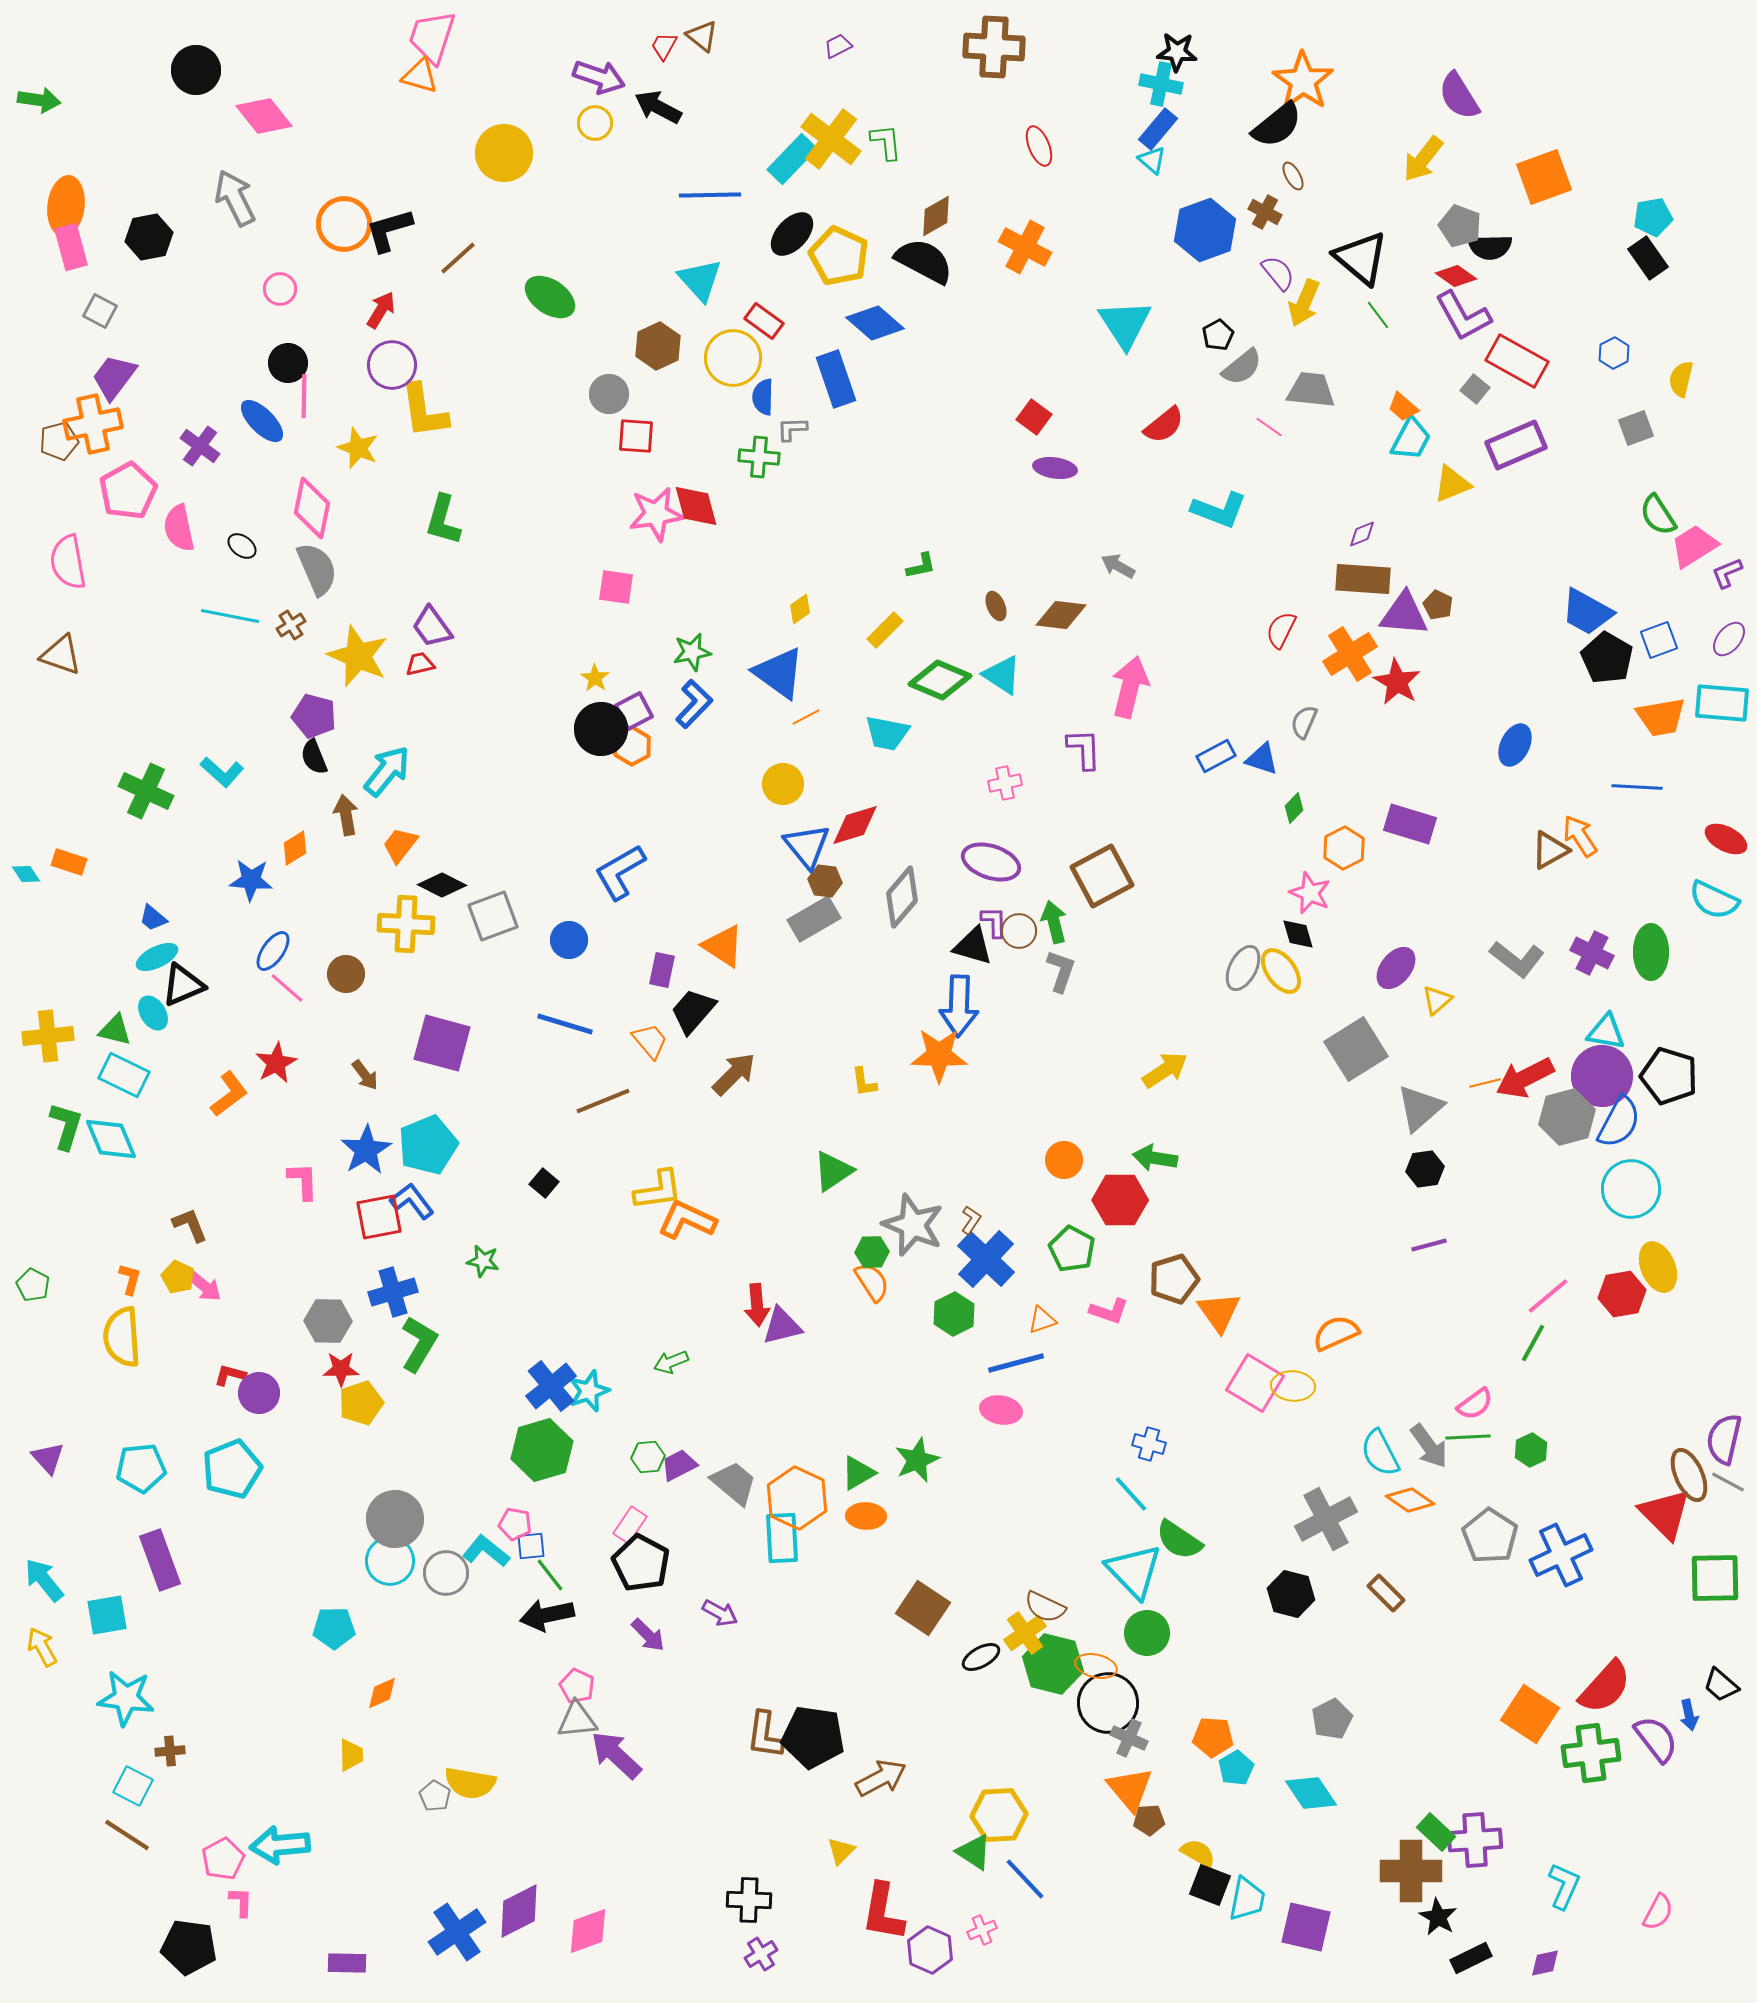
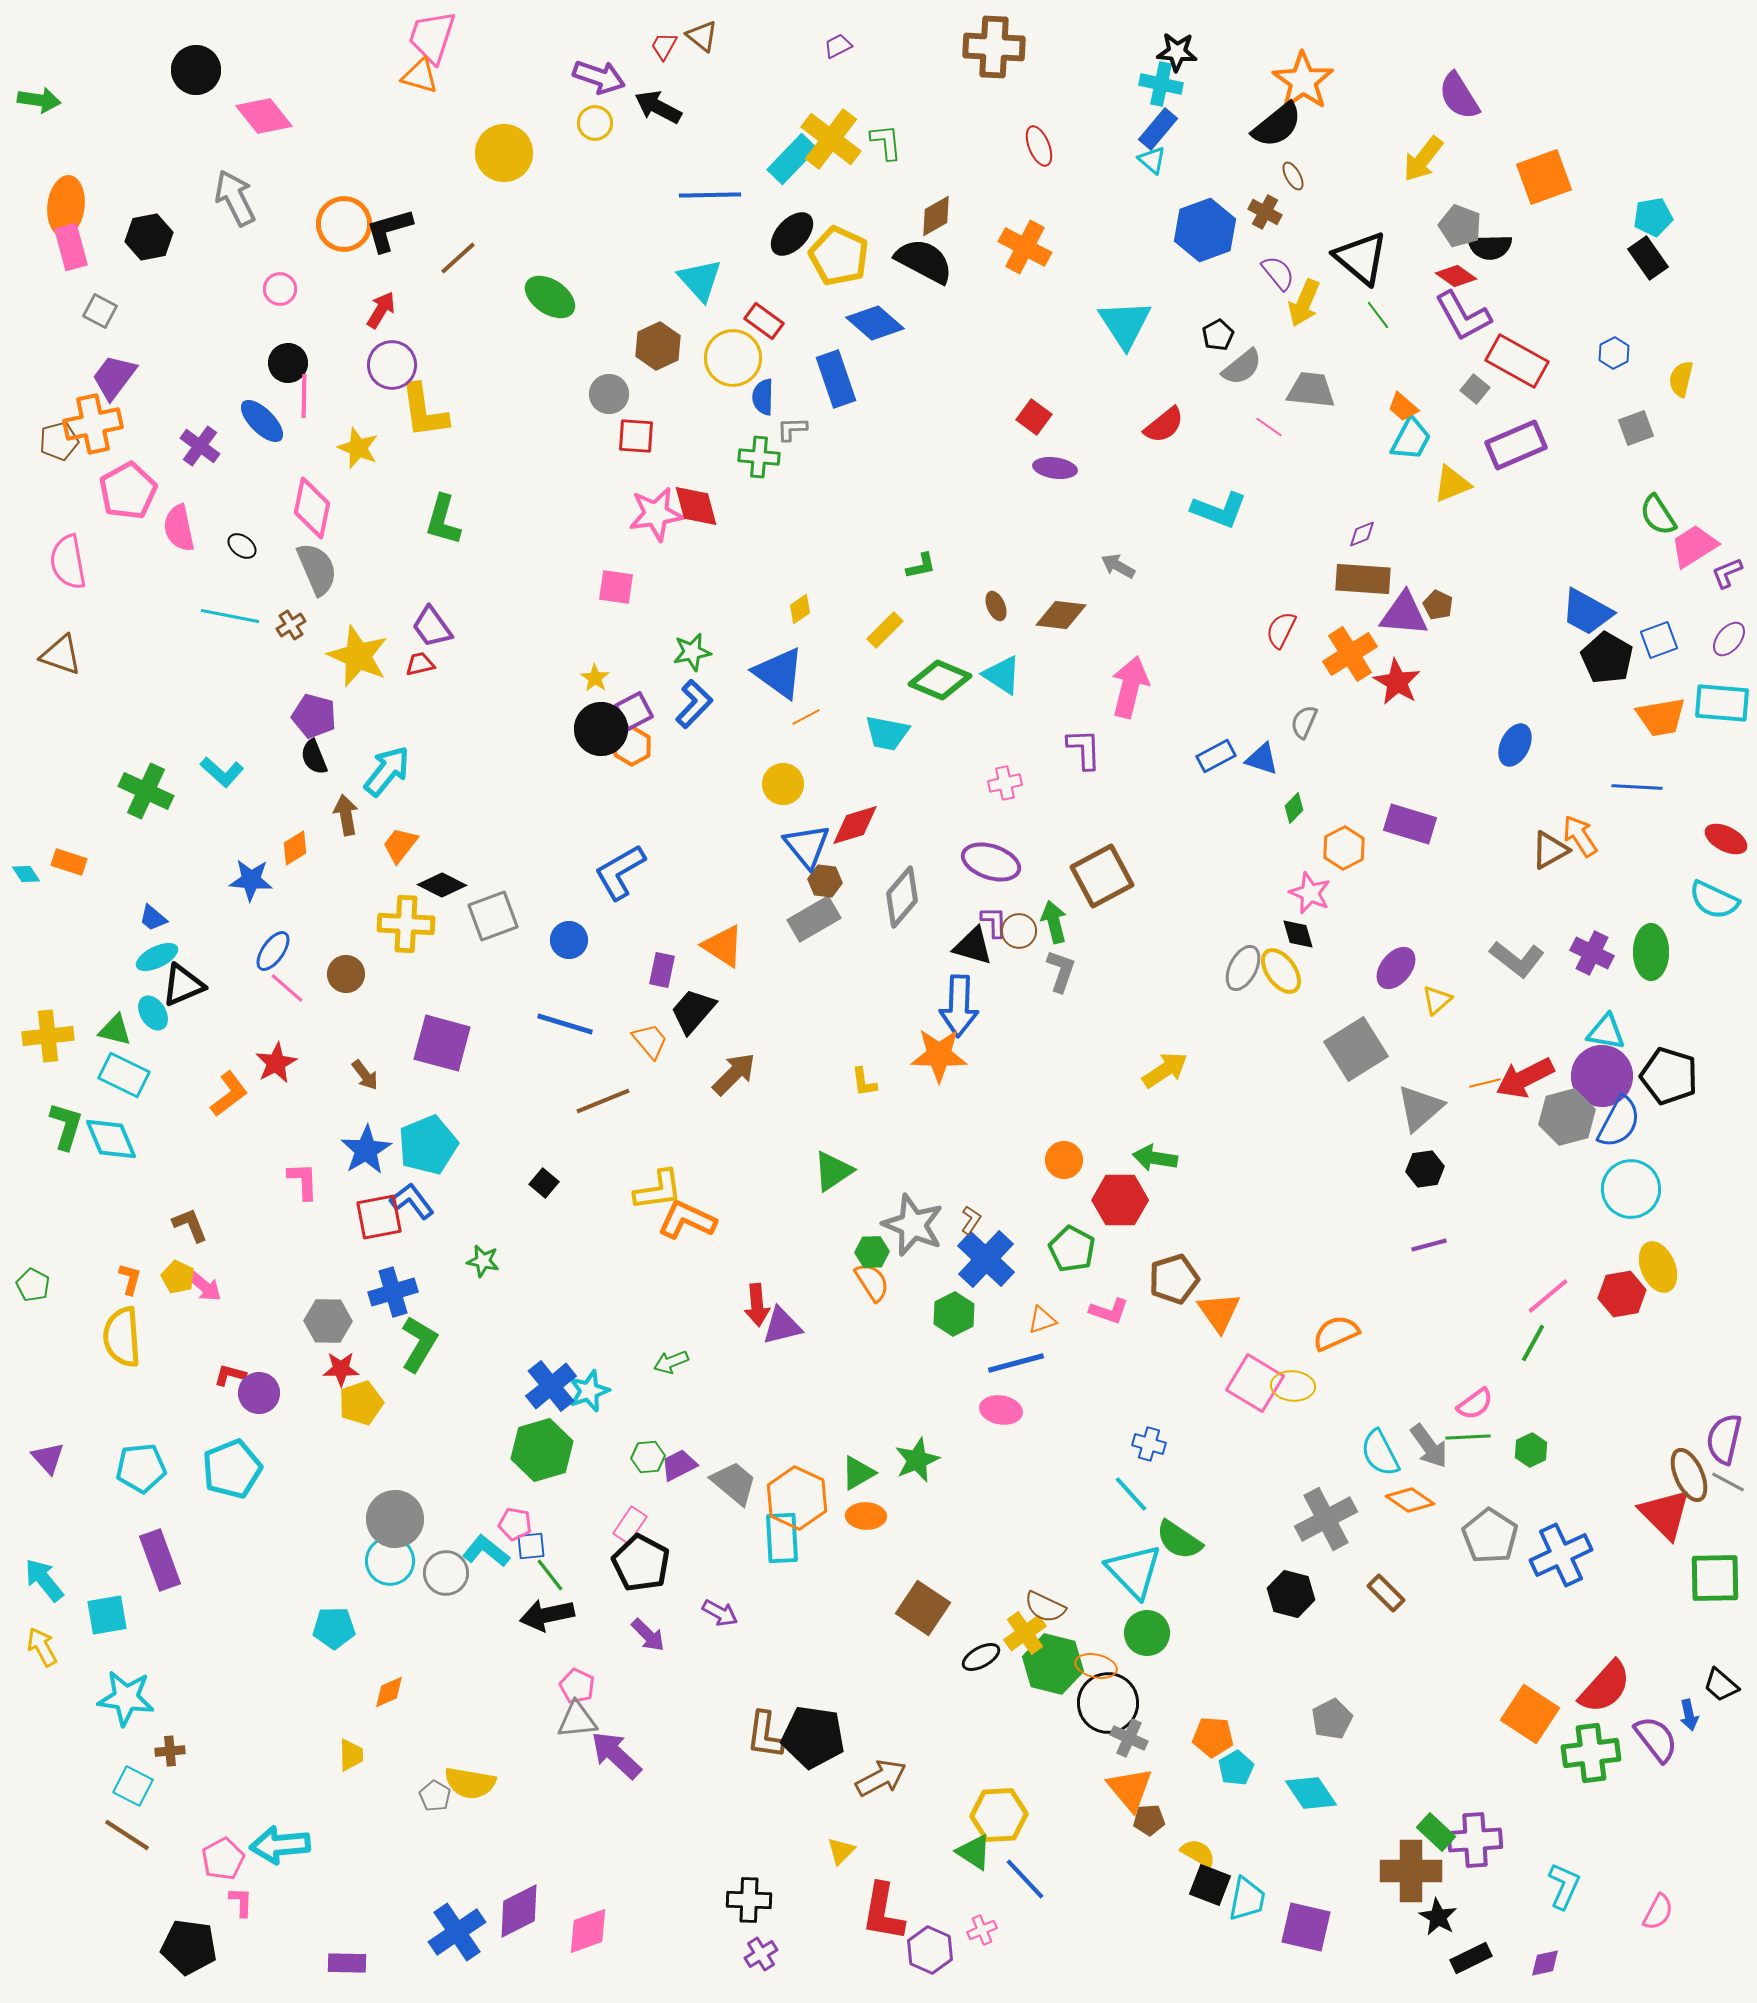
orange diamond at (382, 1693): moved 7 px right, 1 px up
